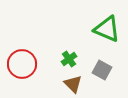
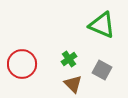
green triangle: moved 5 px left, 4 px up
